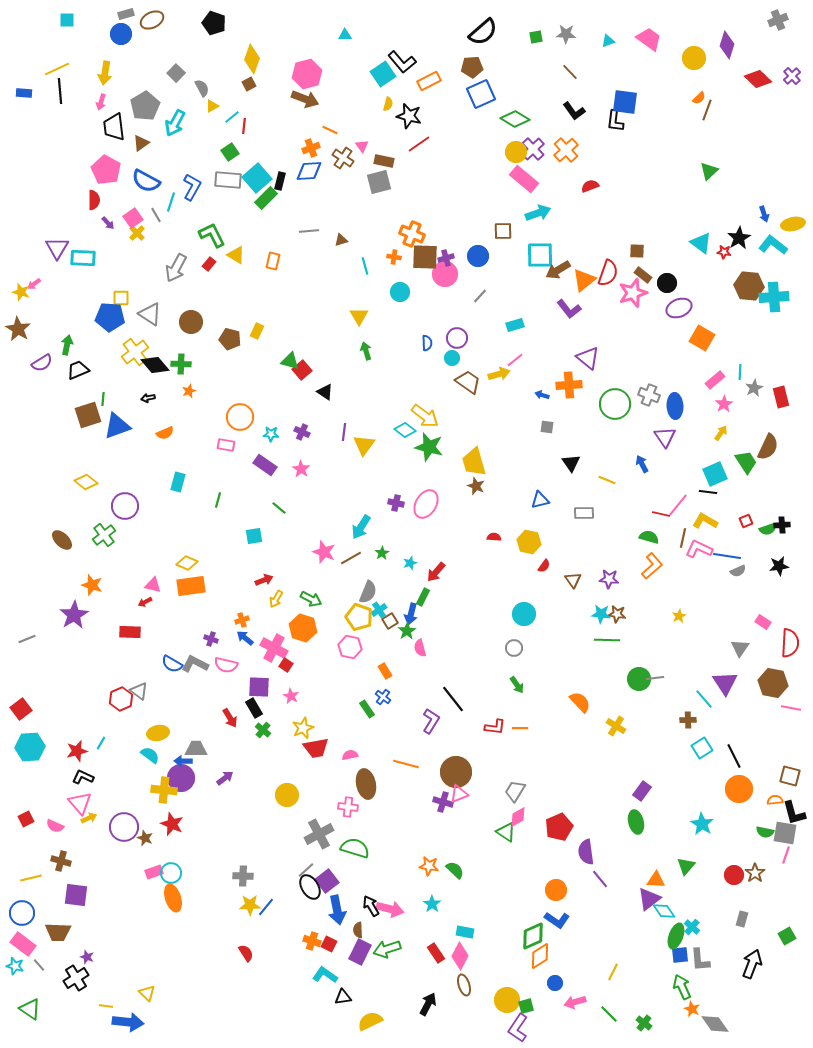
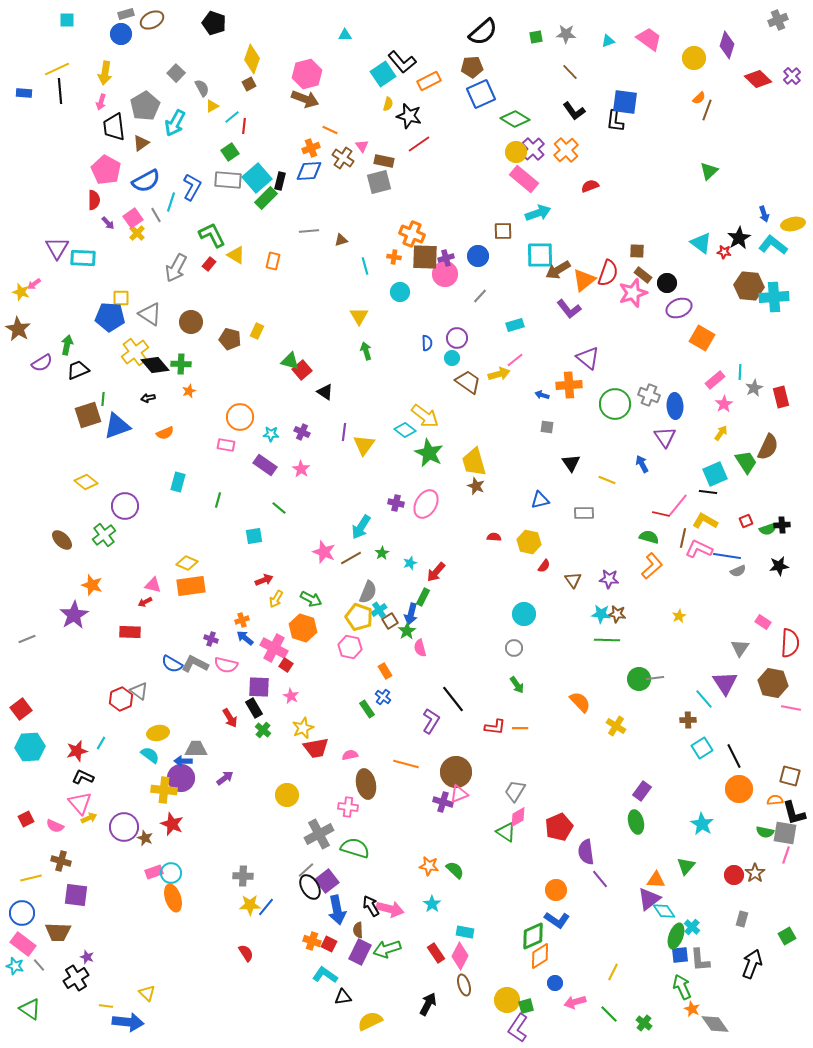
blue semicircle at (146, 181): rotated 56 degrees counterclockwise
green star at (429, 447): moved 6 px down; rotated 12 degrees clockwise
